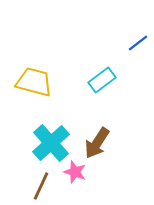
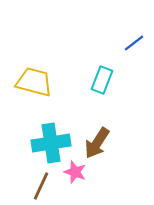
blue line: moved 4 px left
cyan rectangle: rotated 32 degrees counterclockwise
cyan cross: rotated 33 degrees clockwise
